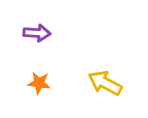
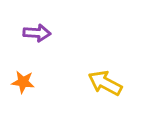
orange star: moved 16 px left, 1 px up
